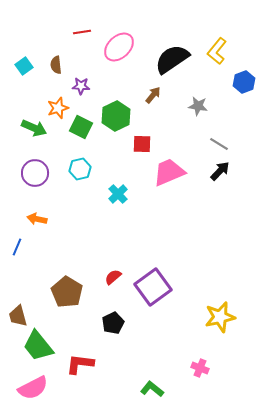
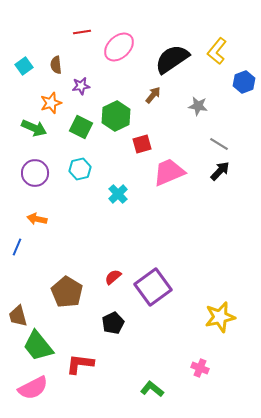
purple star: rotated 12 degrees counterclockwise
orange star: moved 7 px left, 5 px up
red square: rotated 18 degrees counterclockwise
